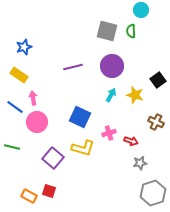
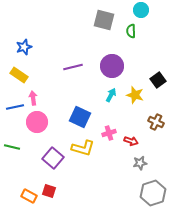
gray square: moved 3 px left, 11 px up
blue line: rotated 48 degrees counterclockwise
